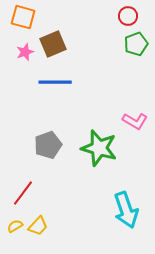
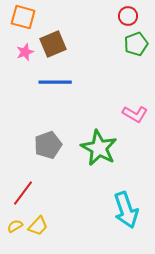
pink L-shape: moved 7 px up
green star: rotated 12 degrees clockwise
